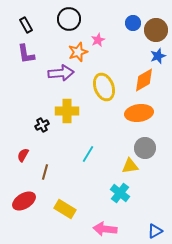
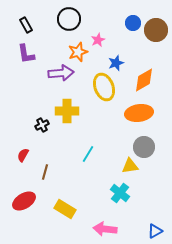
blue star: moved 42 px left, 7 px down
gray circle: moved 1 px left, 1 px up
